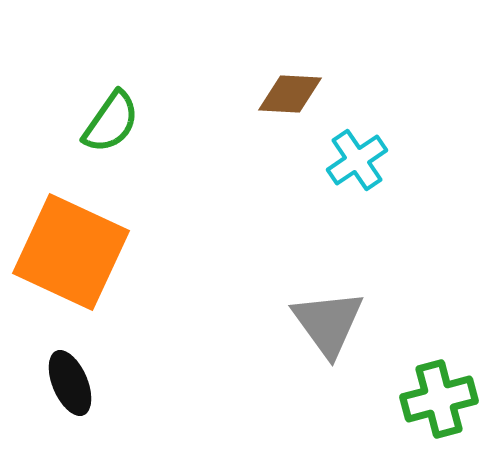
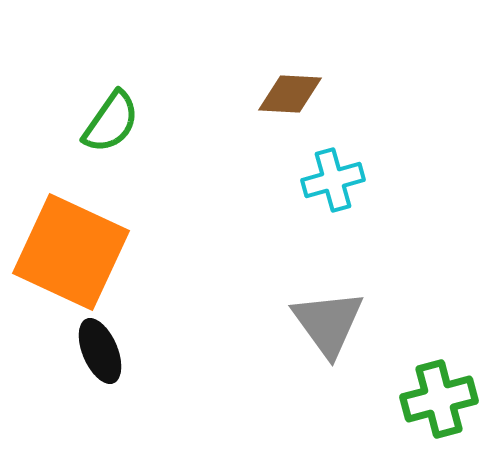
cyan cross: moved 24 px left, 20 px down; rotated 18 degrees clockwise
black ellipse: moved 30 px right, 32 px up
